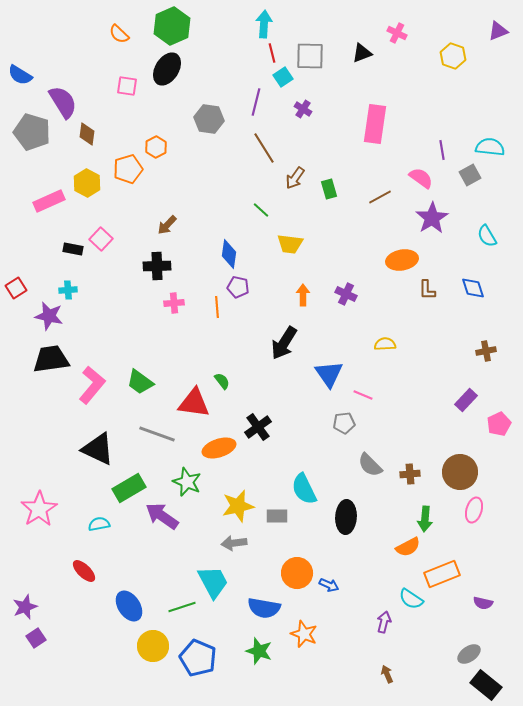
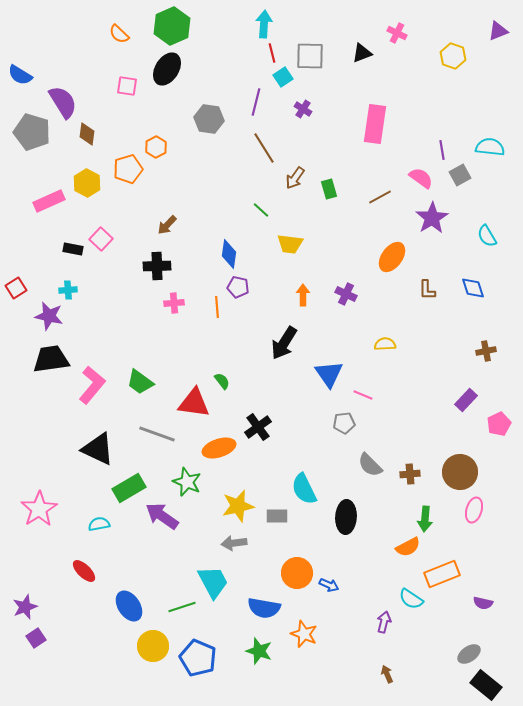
gray square at (470, 175): moved 10 px left
orange ellipse at (402, 260): moved 10 px left, 3 px up; rotated 44 degrees counterclockwise
